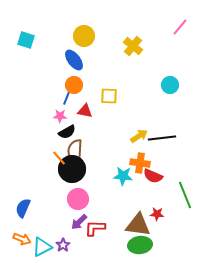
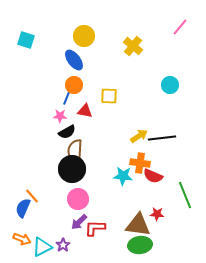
orange line: moved 27 px left, 38 px down
